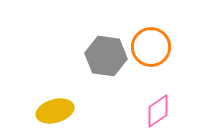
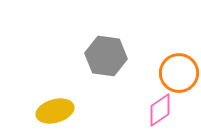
orange circle: moved 28 px right, 26 px down
pink diamond: moved 2 px right, 1 px up
